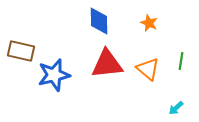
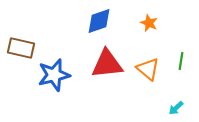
blue diamond: rotated 72 degrees clockwise
brown rectangle: moved 3 px up
